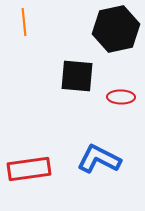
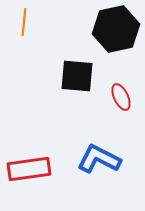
orange line: rotated 12 degrees clockwise
red ellipse: rotated 64 degrees clockwise
